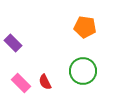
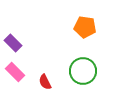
pink rectangle: moved 6 px left, 11 px up
